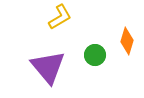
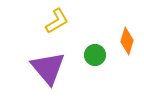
yellow L-shape: moved 3 px left, 4 px down
purple triangle: moved 1 px down
